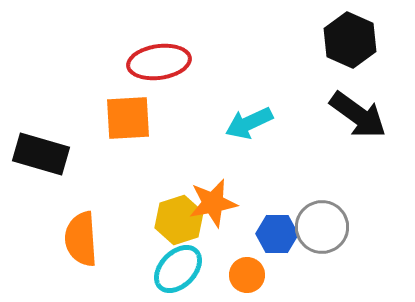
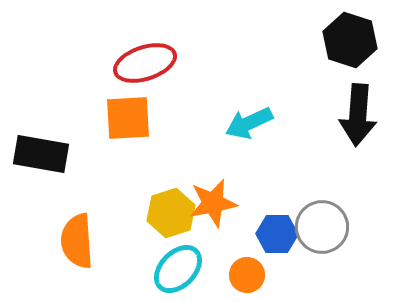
black hexagon: rotated 6 degrees counterclockwise
red ellipse: moved 14 px left, 1 px down; rotated 10 degrees counterclockwise
black arrow: rotated 58 degrees clockwise
black rectangle: rotated 6 degrees counterclockwise
yellow hexagon: moved 8 px left, 7 px up
orange semicircle: moved 4 px left, 2 px down
